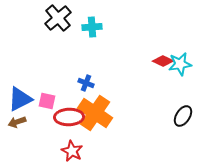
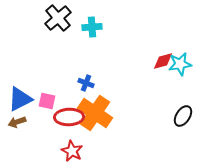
red diamond: rotated 40 degrees counterclockwise
